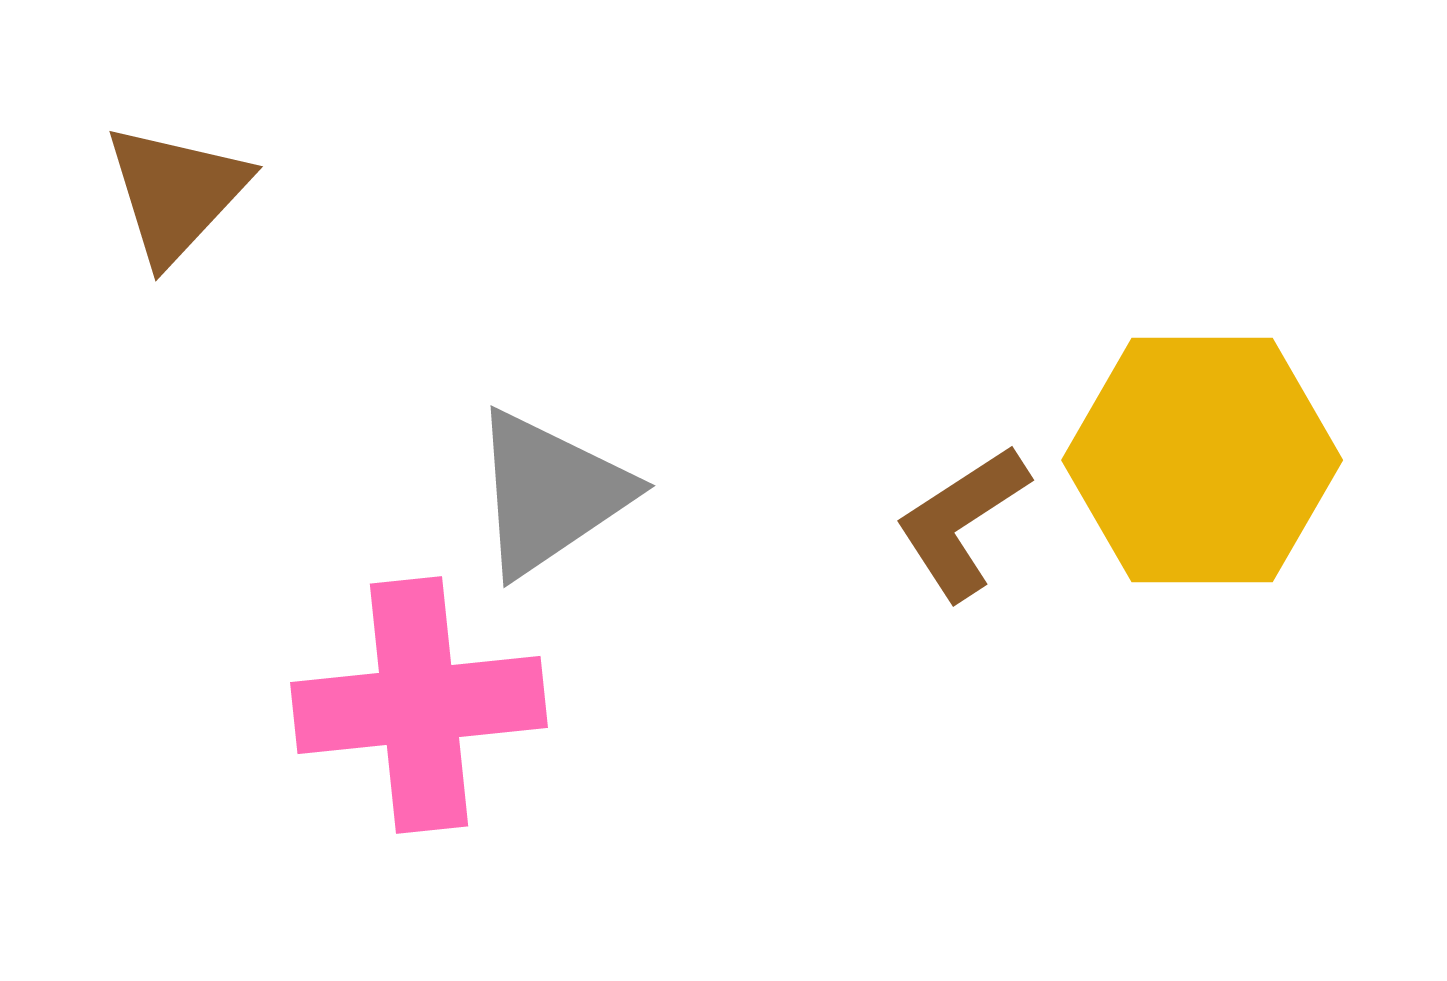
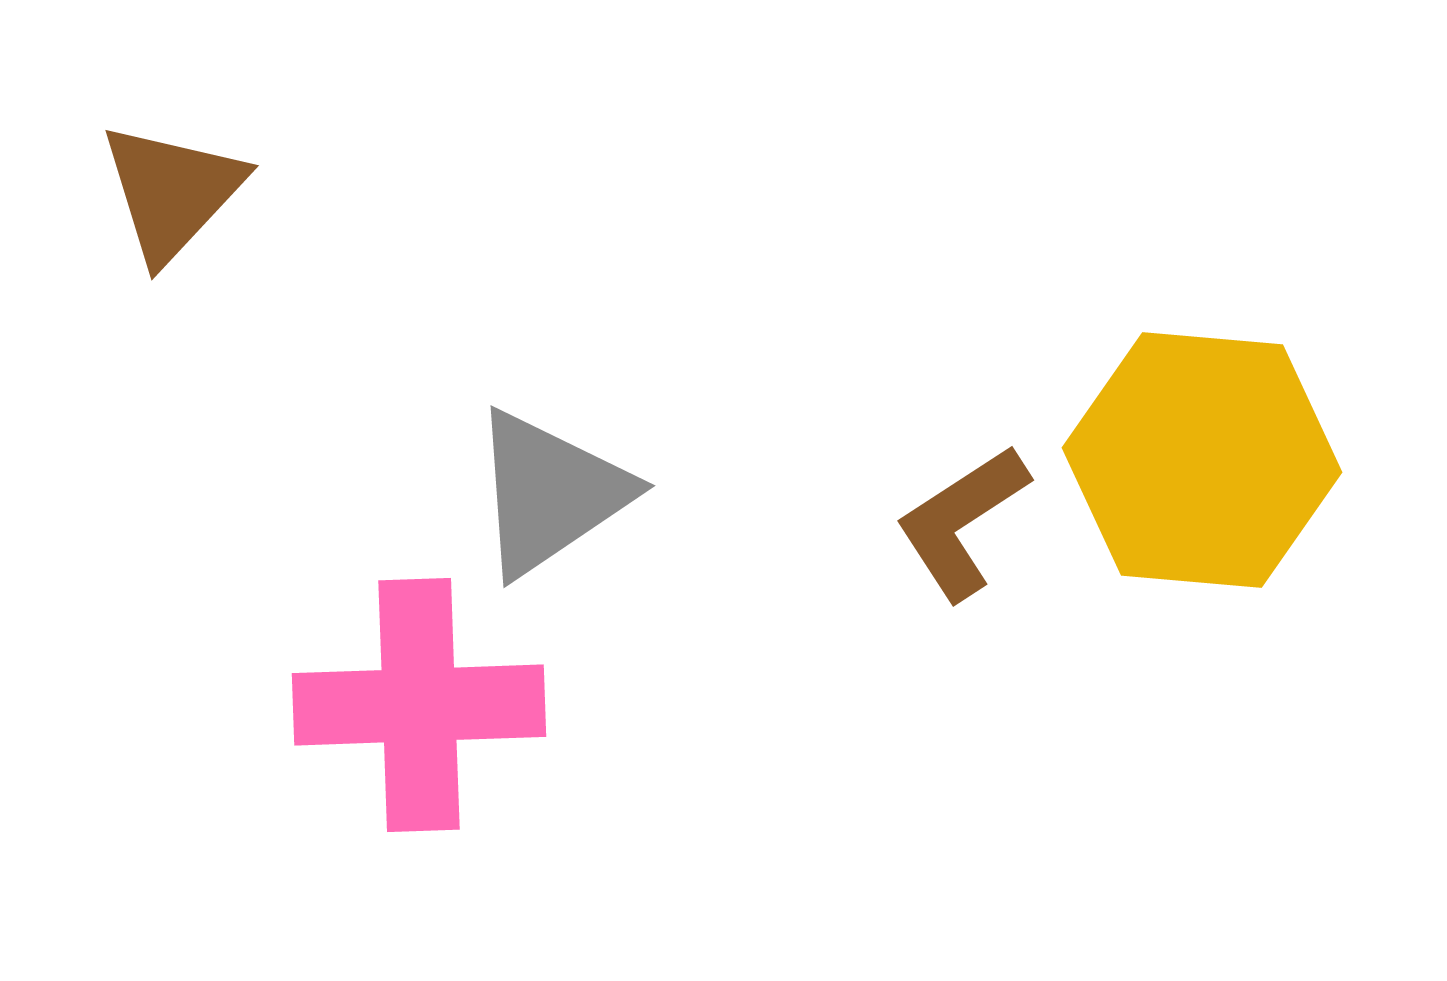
brown triangle: moved 4 px left, 1 px up
yellow hexagon: rotated 5 degrees clockwise
pink cross: rotated 4 degrees clockwise
